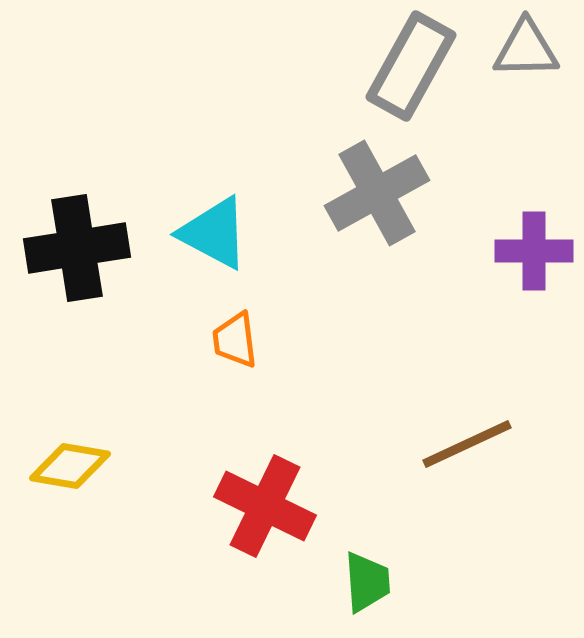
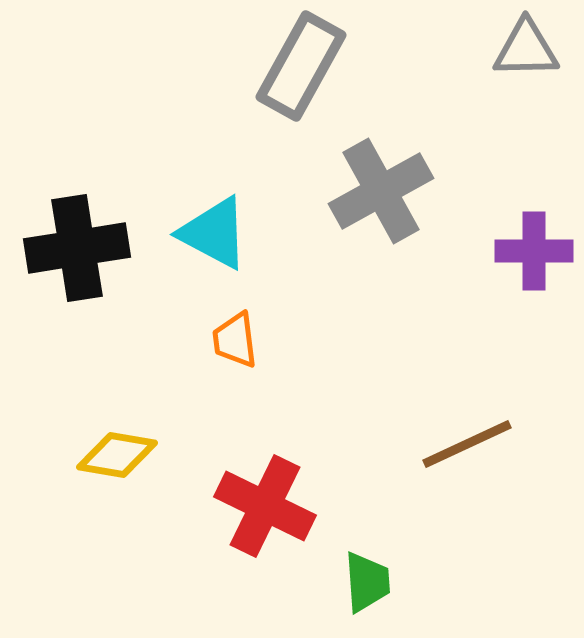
gray rectangle: moved 110 px left
gray cross: moved 4 px right, 2 px up
yellow diamond: moved 47 px right, 11 px up
